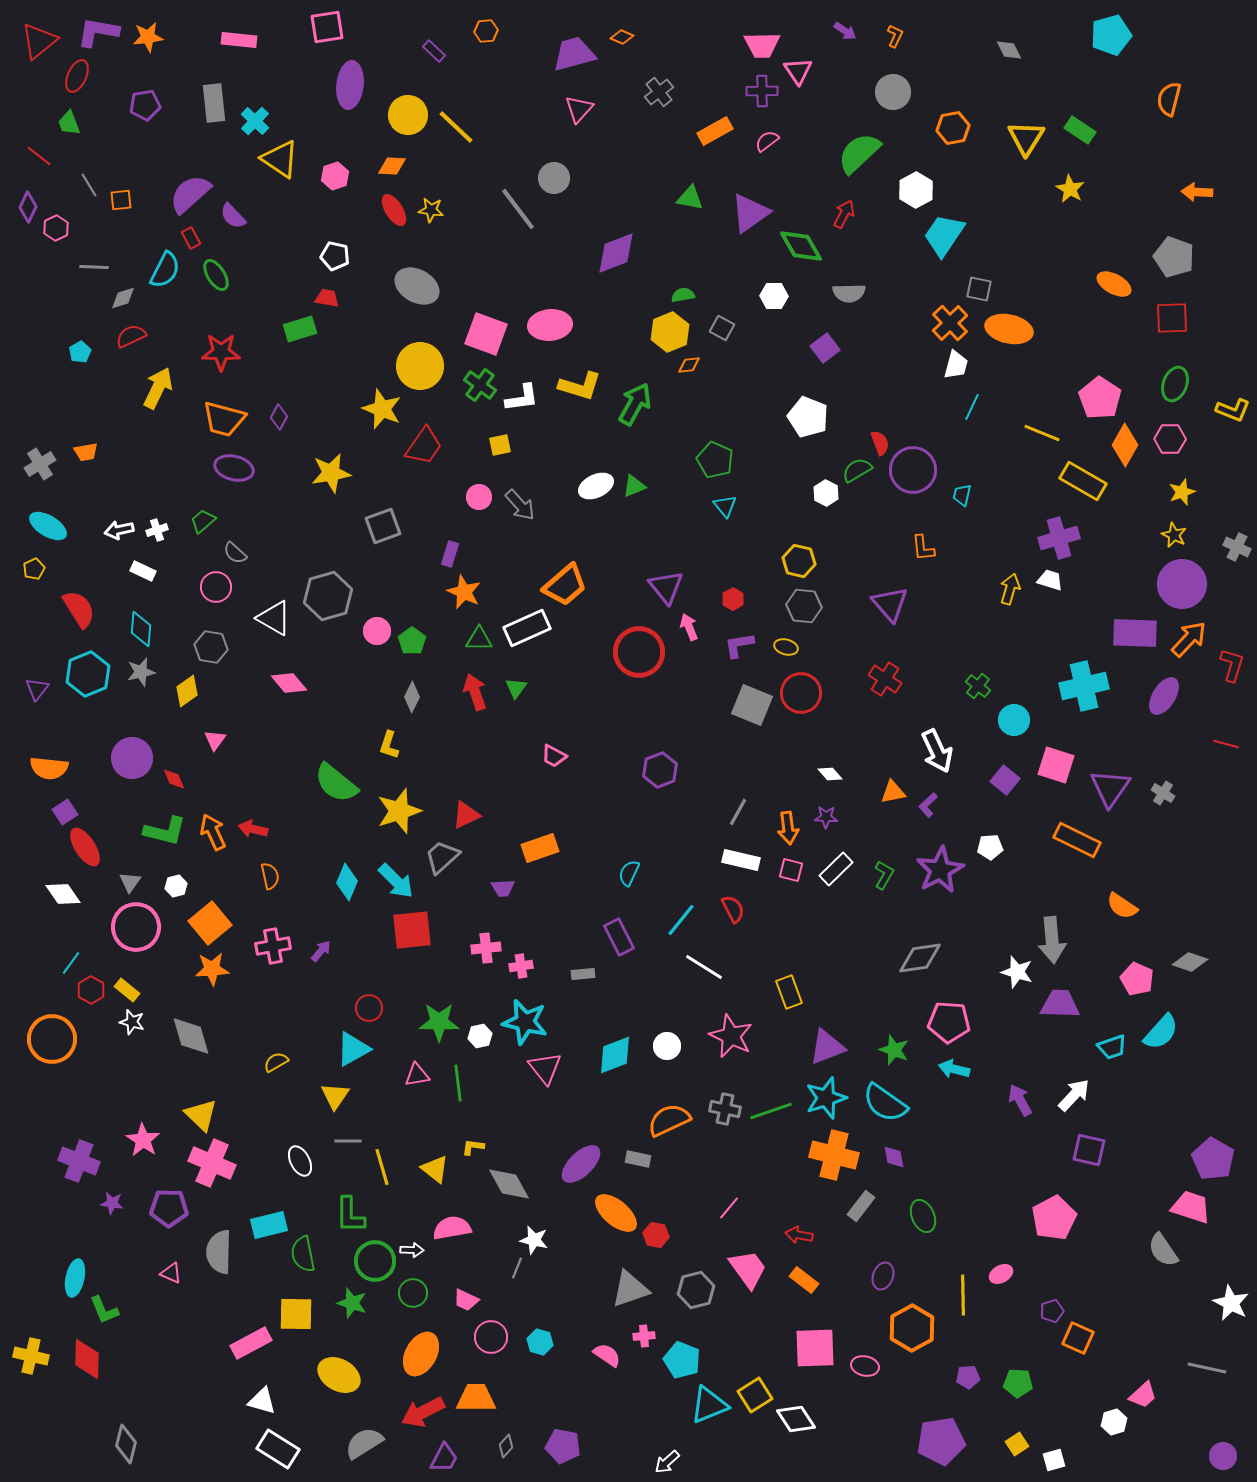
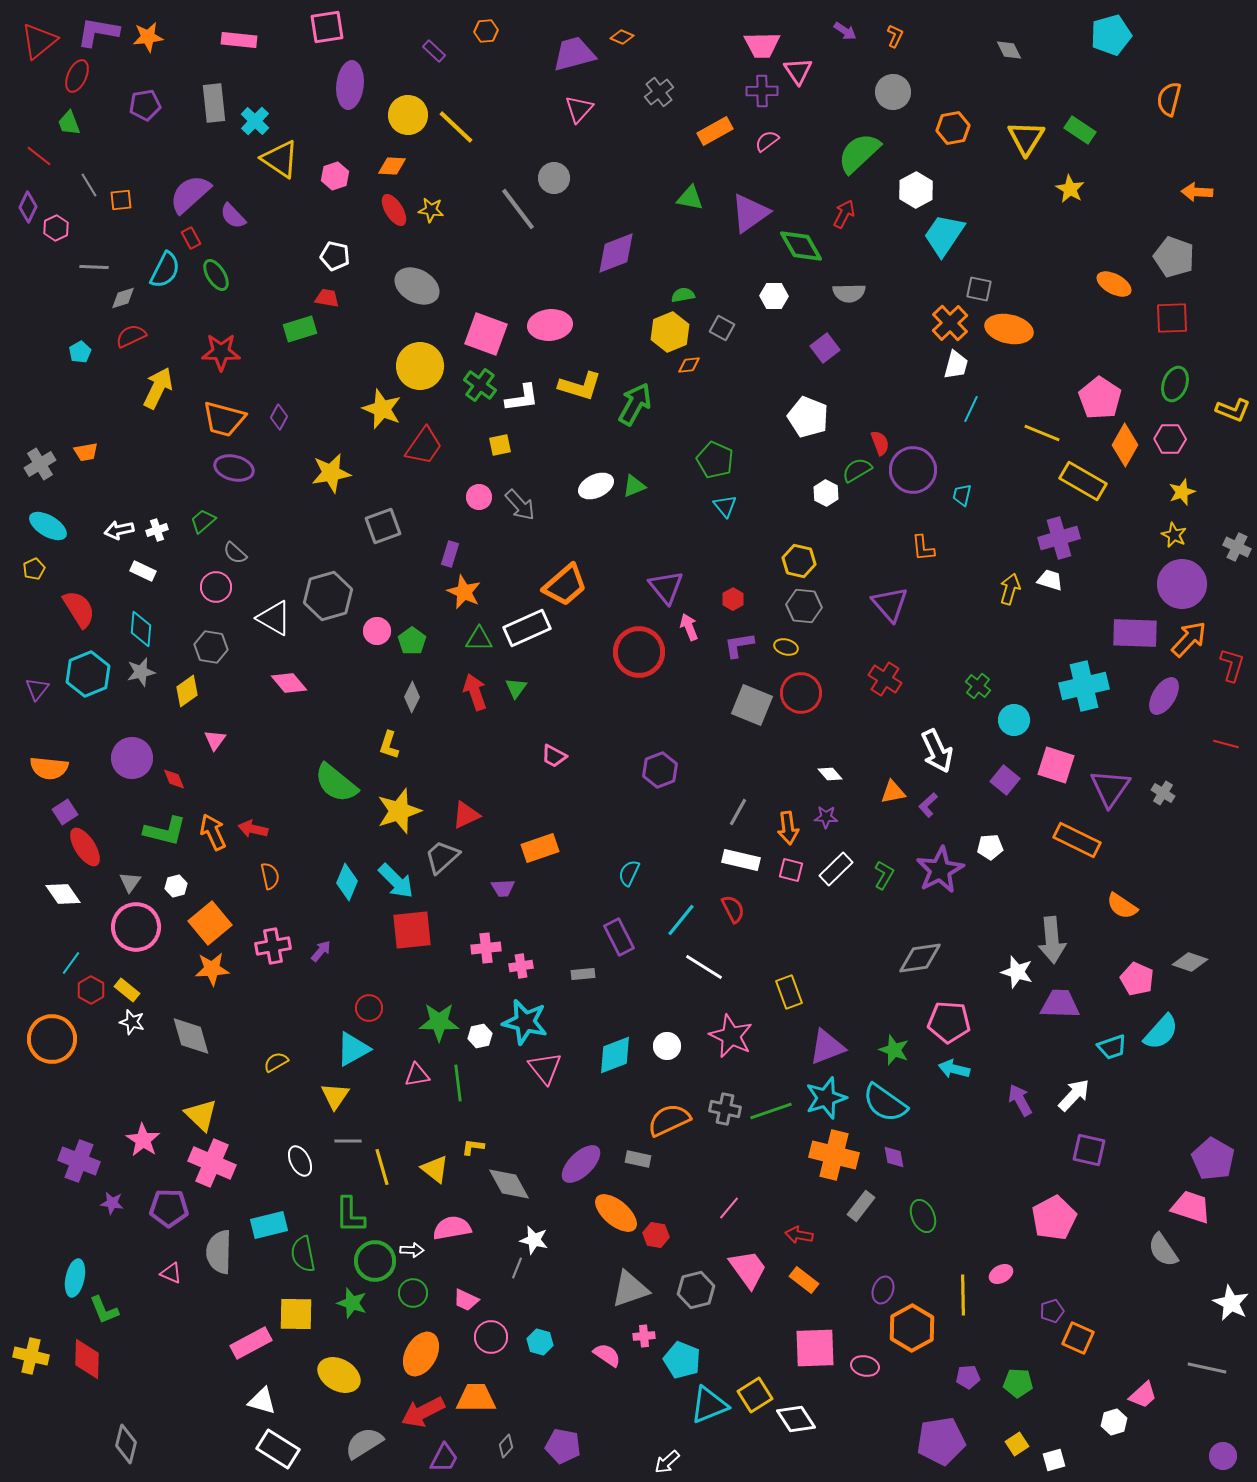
cyan line at (972, 407): moved 1 px left, 2 px down
purple ellipse at (883, 1276): moved 14 px down
